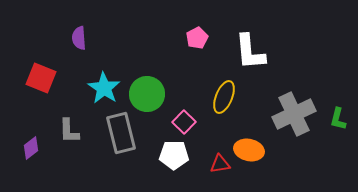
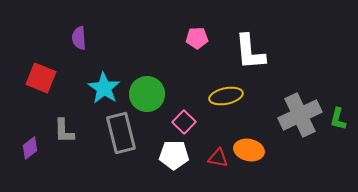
pink pentagon: rotated 25 degrees clockwise
yellow ellipse: moved 2 px right, 1 px up; rotated 56 degrees clockwise
gray cross: moved 6 px right, 1 px down
gray L-shape: moved 5 px left
purple diamond: moved 1 px left
red triangle: moved 2 px left, 6 px up; rotated 20 degrees clockwise
